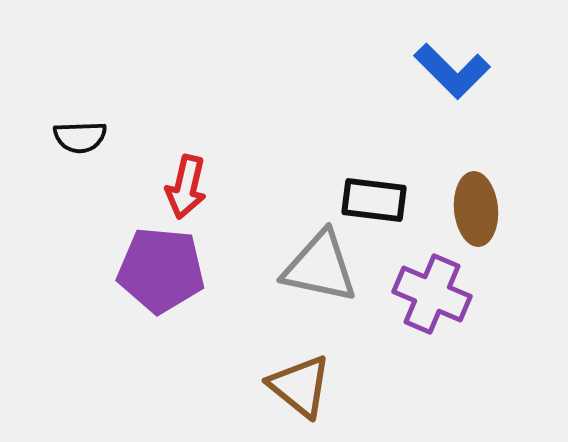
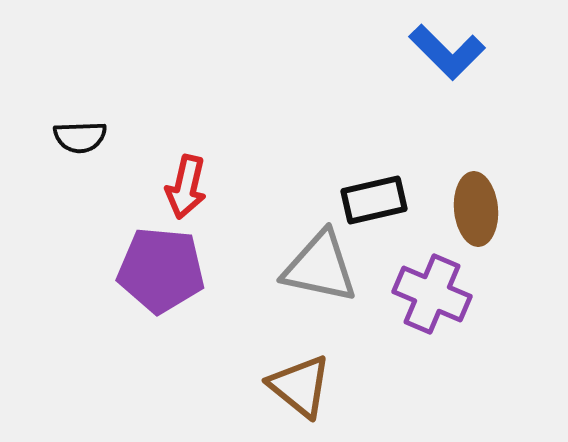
blue L-shape: moved 5 px left, 19 px up
black rectangle: rotated 20 degrees counterclockwise
